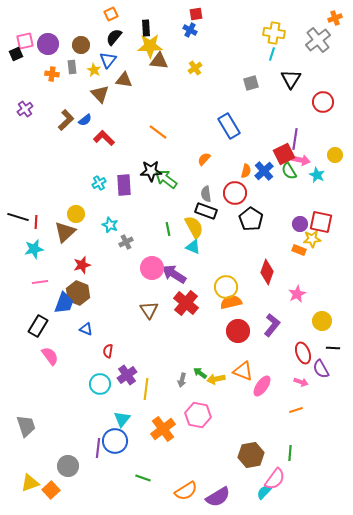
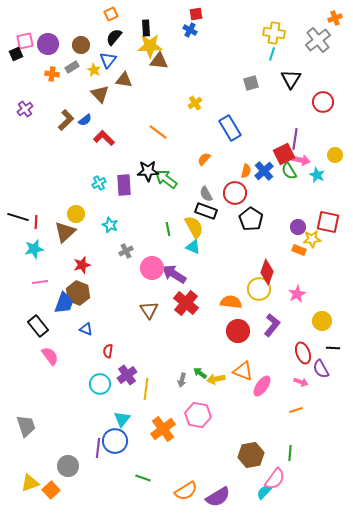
gray rectangle at (72, 67): rotated 64 degrees clockwise
yellow cross at (195, 68): moved 35 px down
blue rectangle at (229, 126): moved 1 px right, 2 px down
black star at (151, 171): moved 3 px left
gray semicircle at (206, 194): rotated 21 degrees counterclockwise
red square at (321, 222): moved 7 px right
purple circle at (300, 224): moved 2 px left, 3 px down
gray cross at (126, 242): moved 9 px down
yellow circle at (226, 287): moved 33 px right, 2 px down
orange semicircle at (231, 302): rotated 20 degrees clockwise
black rectangle at (38, 326): rotated 70 degrees counterclockwise
